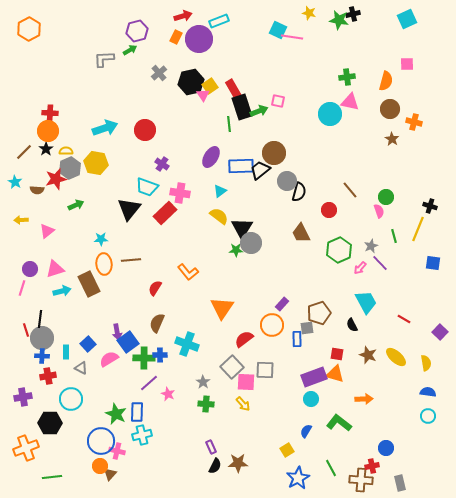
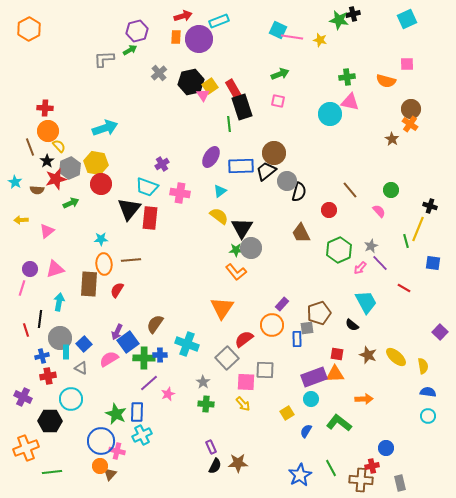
yellow star at (309, 13): moved 11 px right, 27 px down
orange rectangle at (176, 37): rotated 24 degrees counterclockwise
orange semicircle at (386, 81): rotated 90 degrees clockwise
brown circle at (390, 109): moved 21 px right
green arrow at (259, 111): moved 21 px right, 37 px up
red cross at (50, 113): moved 5 px left, 5 px up
orange cross at (414, 122): moved 4 px left, 2 px down; rotated 21 degrees clockwise
red circle at (145, 130): moved 44 px left, 54 px down
black star at (46, 149): moved 1 px right, 12 px down
yellow semicircle at (66, 151): moved 7 px left, 5 px up; rotated 48 degrees clockwise
brown line at (24, 152): moved 6 px right, 5 px up; rotated 66 degrees counterclockwise
purple cross at (162, 164): rotated 24 degrees clockwise
black trapezoid at (260, 170): moved 6 px right, 1 px down
green circle at (386, 197): moved 5 px right, 7 px up
green arrow at (76, 205): moved 5 px left, 2 px up
pink semicircle at (379, 211): rotated 24 degrees counterclockwise
red rectangle at (165, 213): moved 15 px left, 5 px down; rotated 40 degrees counterclockwise
green line at (394, 236): moved 12 px right, 5 px down
gray circle at (251, 243): moved 5 px down
orange L-shape at (188, 272): moved 48 px right
brown rectangle at (89, 284): rotated 30 degrees clockwise
red semicircle at (155, 288): moved 38 px left, 2 px down
cyan arrow at (62, 291): moved 3 px left, 11 px down; rotated 66 degrees counterclockwise
red line at (404, 319): moved 31 px up
brown semicircle at (157, 323): moved 2 px left, 1 px down; rotated 12 degrees clockwise
black semicircle at (352, 325): rotated 24 degrees counterclockwise
purple arrow at (117, 332): rotated 35 degrees clockwise
gray circle at (42, 338): moved 18 px right
blue square at (88, 344): moved 4 px left
blue cross at (42, 356): rotated 16 degrees counterclockwise
yellow semicircle at (426, 363): moved 3 px left, 3 px down
gray square at (232, 367): moved 5 px left, 9 px up
orange triangle at (335, 374): rotated 18 degrees counterclockwise
pink star at (168, 394): rotated 24 degrees clockwise
purple cross at (23, 397): rotated 36 degrees clockwise
black hexagon at (50, 423): moved 2 px up
cyan cross at (142, 435): rotated 12 degrees counterclockwise
yellow square at (287, 450): moved 37 px up
green line at (52, 477): moved 5 px up
blue star at (298, 478): moved 2 px right, 3 px up
